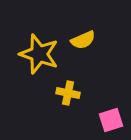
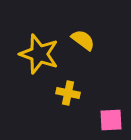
yellow semicircle: rotated 120 degrees counterclockwise
pink square: rotated 15 degrees clockwise
